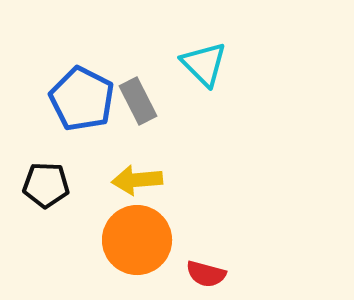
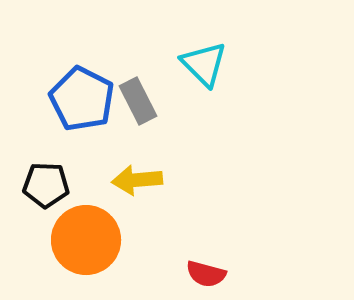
orange circle: moved 51 px left
